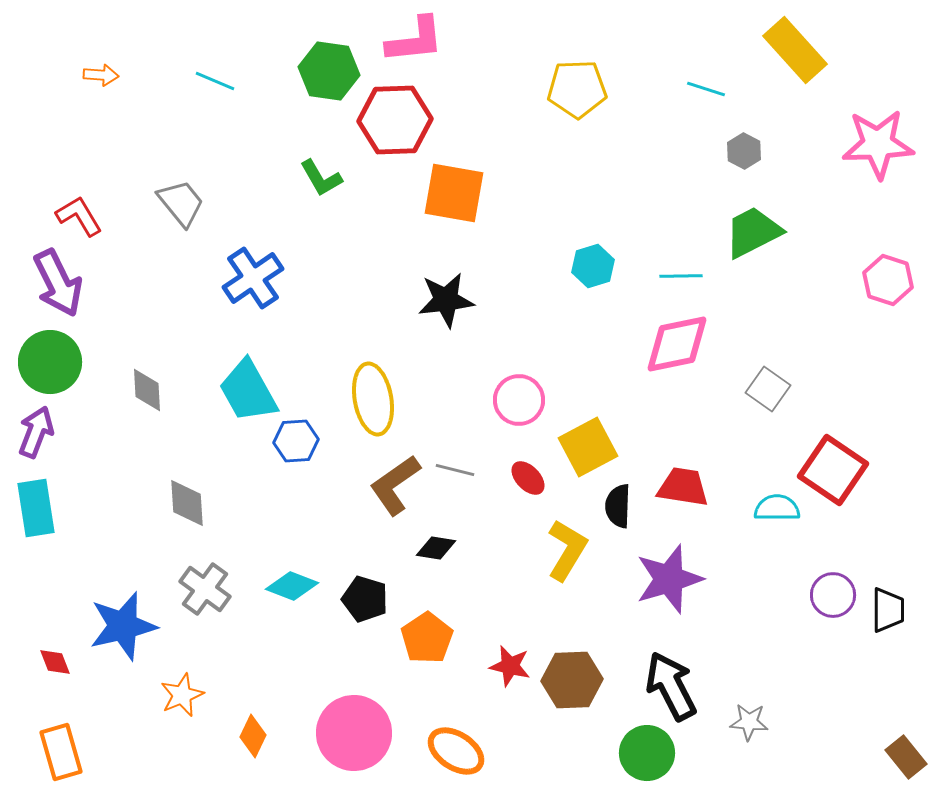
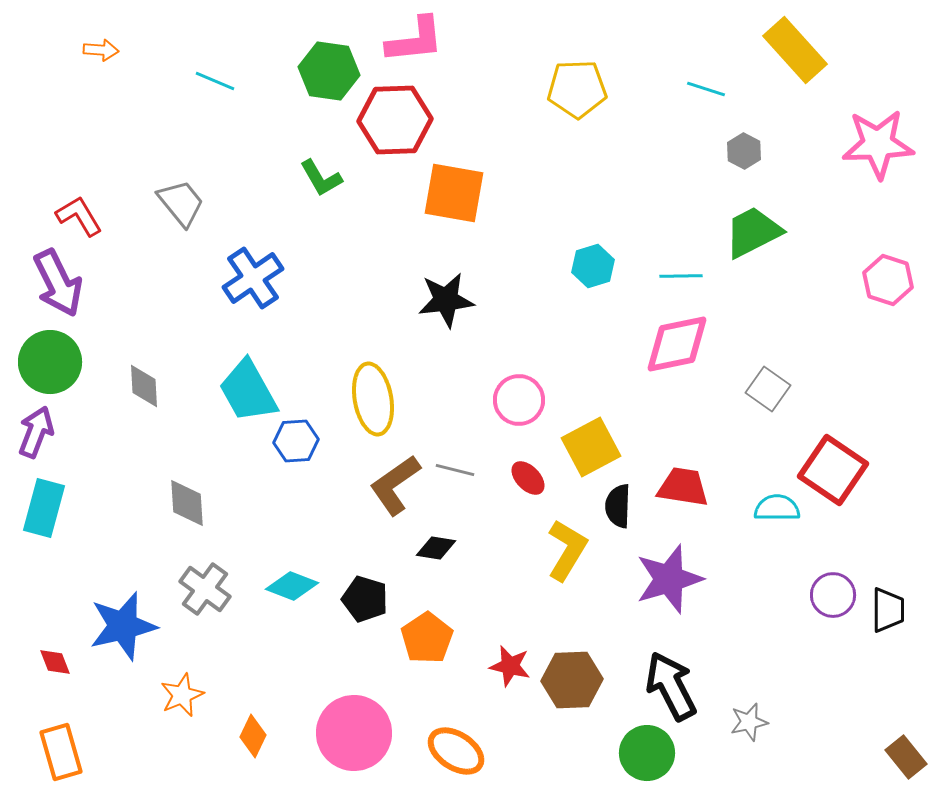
orange arrow at (101, 75): moved 25 px up
gray diamond at (147, 390): moved 3 px left, 4 px up
yellow square at (588, 447): moved 3 px right
cyan rectangle at (36, 508): moved 8 px right; rotated 24 degrees clockwise
gray star at (749, 722): rotated 18 degrees counterclockwise
